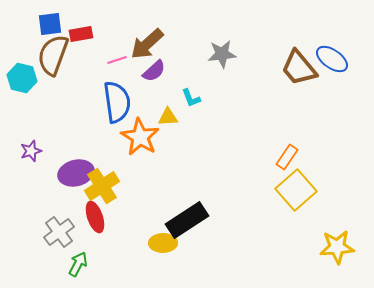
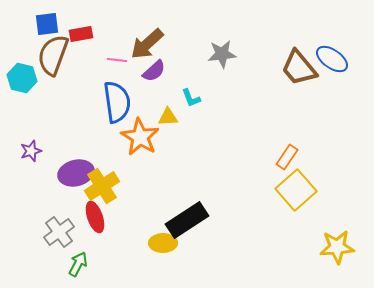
blue square: moved 3 px left
pink line: rotated 24 degrees clockwise
